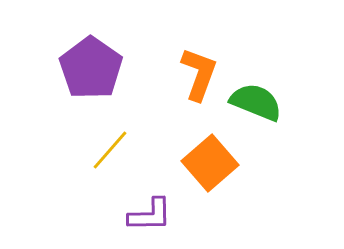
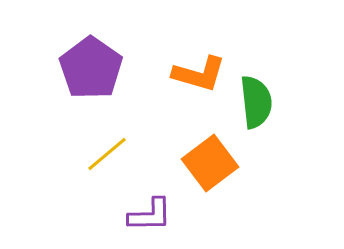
orange L-shape: rotated 86 degrees clockwise
green semicircle: rotated 62 degrees clockwise
yellow line: moved 3 px left, 4 px down; rotated 9 degrees clockwise
orange square: rotated 4 degrees clockwise
